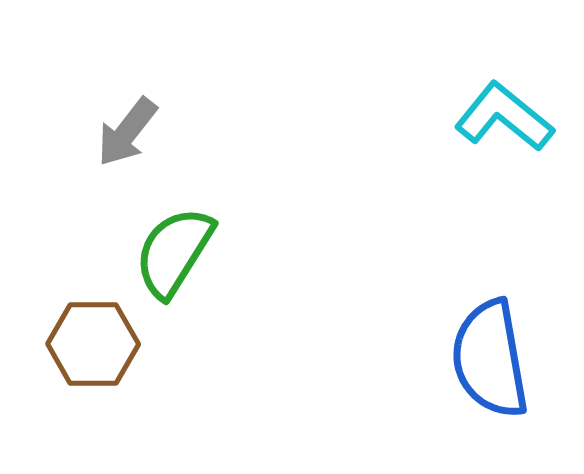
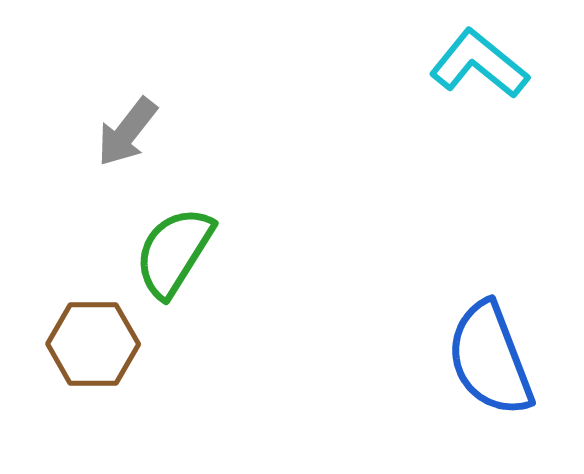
cyan L-shape: moved 25 px left, 53 px up
blue semicircle: rotated 11 degrees counterclockwise
